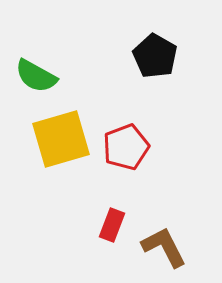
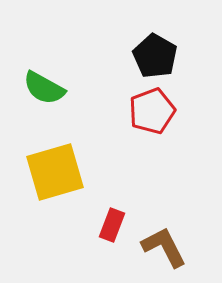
green semicircle: moved 8 px right, 12 px down
yellow square: moved 6 px left, 33 px down
red pentagon: moved 26 px right, 36 px up
